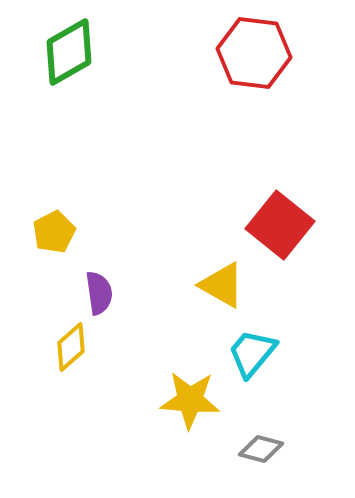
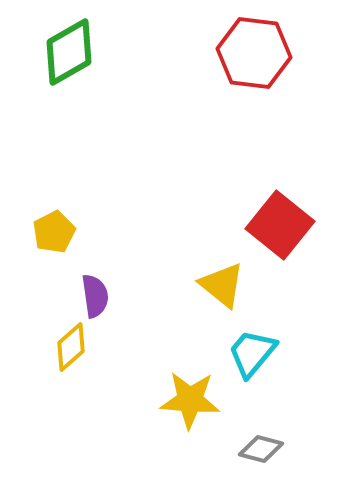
yellow triangle: rotated 9 degrees clockwise
purple semicircle: moved 4 px left, 3 px down
